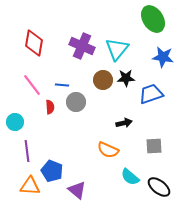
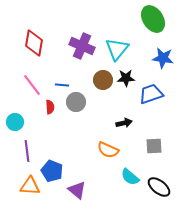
blue star: moved 1 px down
